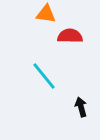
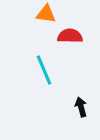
cyan line: moved 6 px up; rotated 16 degrees clockwise
